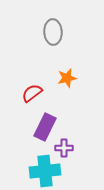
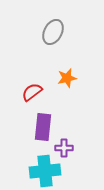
gray ellipse: rotated 30 degrees clockwise
red semicircle: moved 1 px up
purple rectangle: moved 2 px left; rotated 20 degrees counterclockwise
